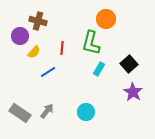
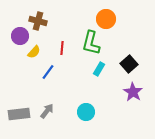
blue line: rotated 21 degrees counterclockwise
gray rectangle: moved 1 px left, 1 px down; rotated 40 degrees counterclockwise
